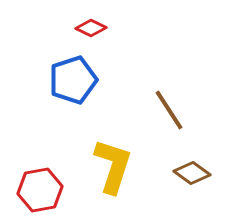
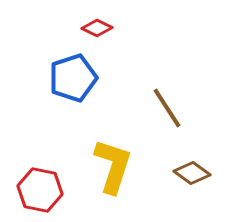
red diamond: moved 6 px right
blue pentagon: moved 2 px up
brown line: moved 2 px left, 2 px up
red hexagon: rotated 21 degrees clockwise
